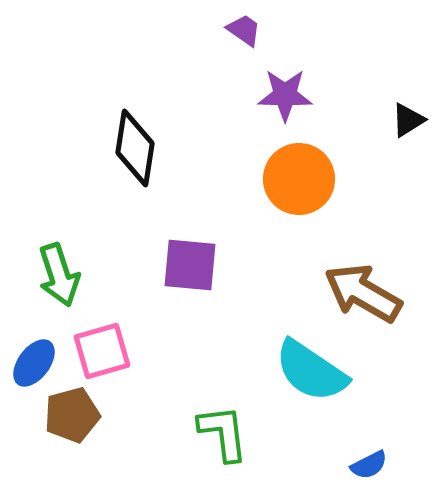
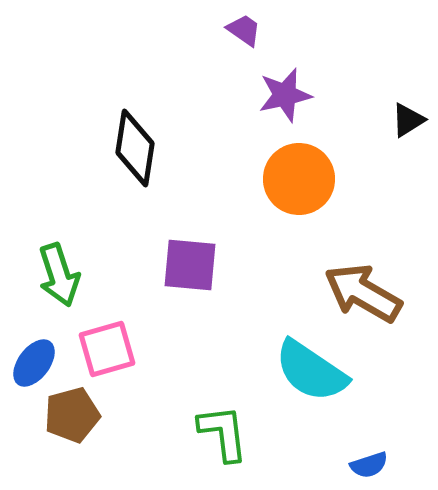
purple star: rotated 14 degrees counterclockwise
pink square: moved 5 px right, 2 px up
blue semicircle: rotated 9 degrees clockwise
